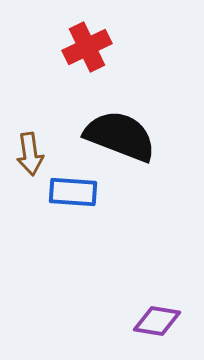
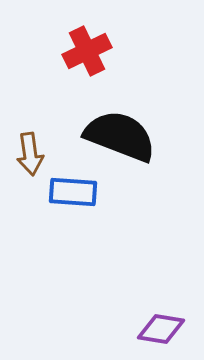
red cross: moved 4 px down
purple diamond: moved 4 px right, 8 px down
